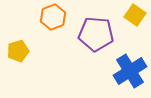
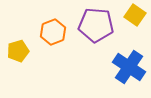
orange hexagon: moved 15 px down
purple pentagon: moved 9 px up
blue cross: moved 1 px left, 4 px up; rotated 24 degrees counterclockwise
